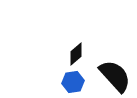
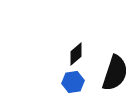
black semicircle: moved 3 px up; rotated 60 degrees clockwise
